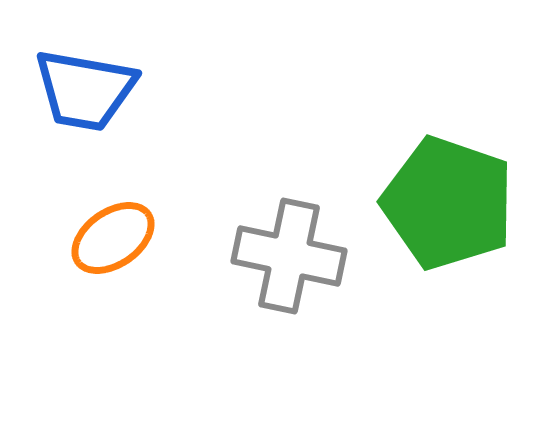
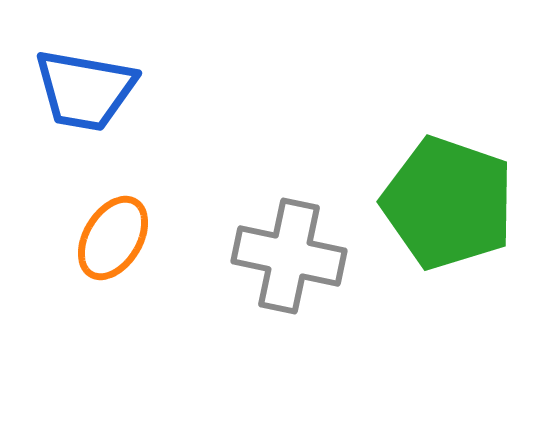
orange ellipse: rotated 24 degrees counterclockwise
